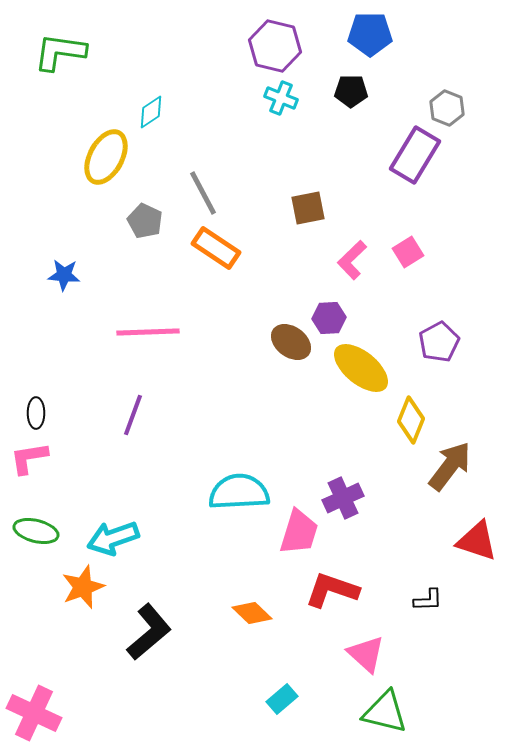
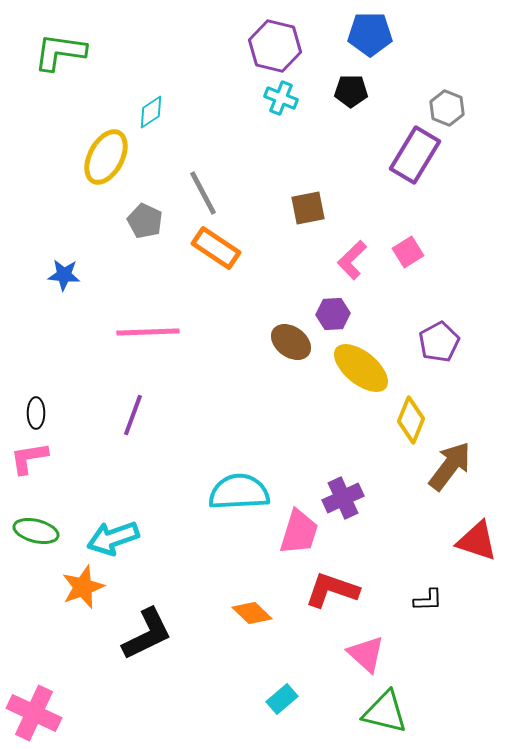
purple hexagon at (329, 318): moved 4 px right, 4 px up
black L-shape at (149, 632): moved 2 px left, 2 px down; rotated 14 degrees clockwise
